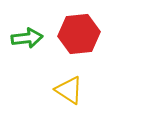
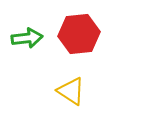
yellow triangle: moved 2 px right, 1 px down
